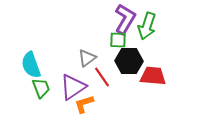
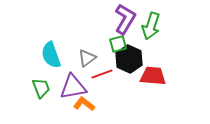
green arrow: moved 4 px right
green square: moved 4 px down; rotated 18 degrees counterclockwise
black hexagon: moved 2 px up; rotated 24 degrees clockwise
cyan semicircle: moved 20 px right, 10 px up
red line: moved 3 px up; rotated 75 degrees counterclockwise
purple triangle: rotated 24 degrees clockwise
orange L-shape: rotated 55 degrees clockwise
